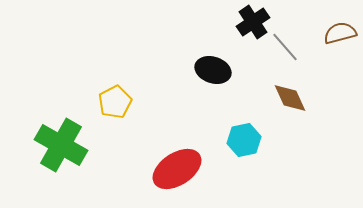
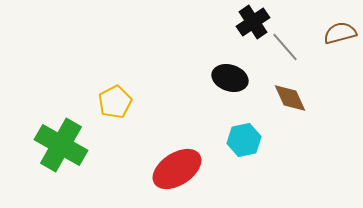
black ellipse: moved 17 px right, 8 px down
